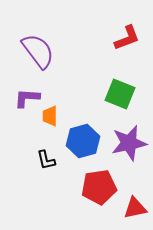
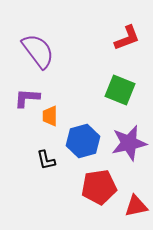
green square: moved 4 px up
red triangle: moved 1 px right, 2 px up
